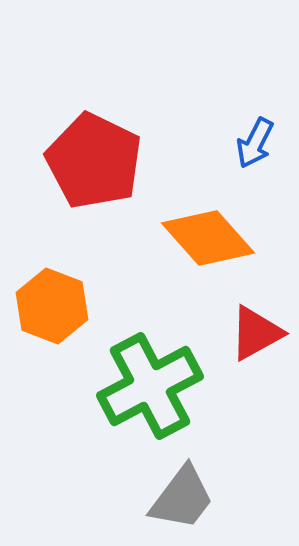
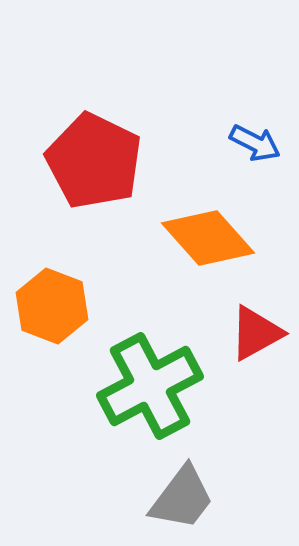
blue arrow: rotated 90 degrees counterclockwise
